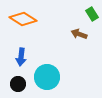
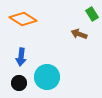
black circle: moved 1 px right, 1 px up
